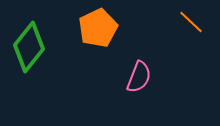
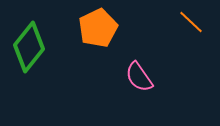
pink semicircle: rotated 124 degrees clockwise
